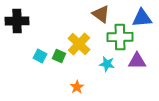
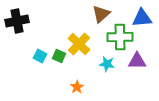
brown triangle: rotated 42 degrees clockwise
black cross: rotated 10 degrees counterclockwise
